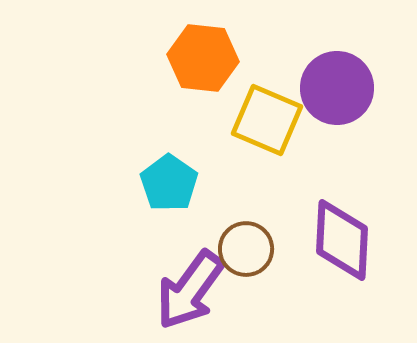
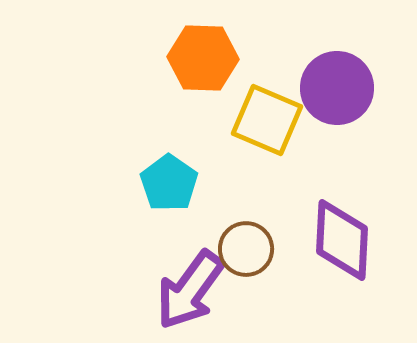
orange hexagon: rotated 4 degrees counterclockwise
